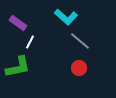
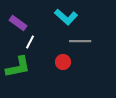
gray line: rotated 40 degrees counterclockwise
red circle: moved 16 px left, 6 px up
